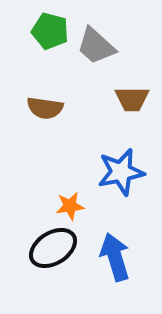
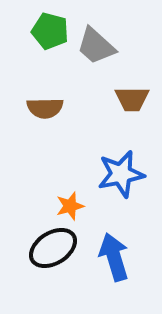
brown semicircle: rotated 9 degrees counterclockwise
blue star: moved 2 px down
orange star: rotated 8 degrees counterclockwise
blue arrow: moved 1 px left
